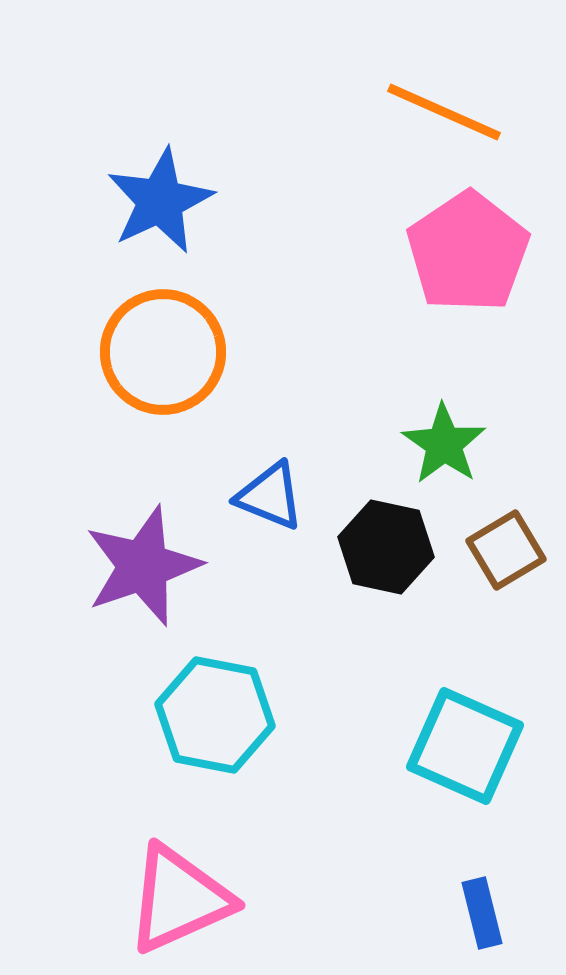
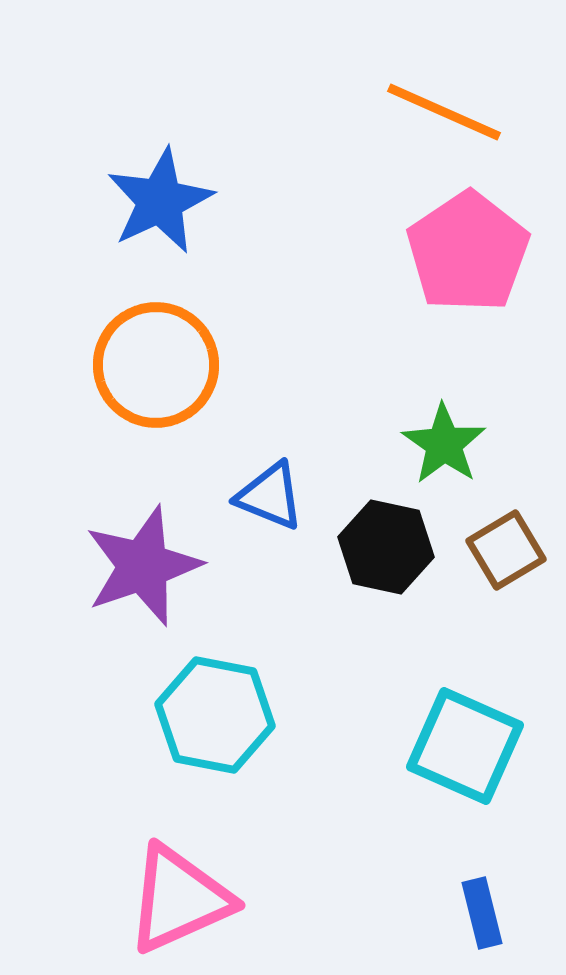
orange circle: moved 7 px left, 13 px down
